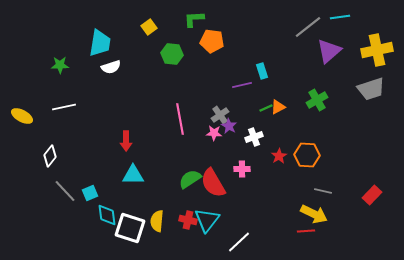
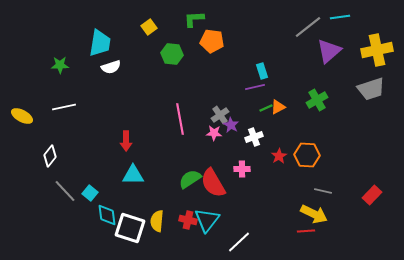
purple line at (242, 85): moved 13 px right, 2 px down
purple star at (229, 126): moved 2 px right, 1 px up
cyan square at (90, 193): rotated 28 degrees counterclockwise
